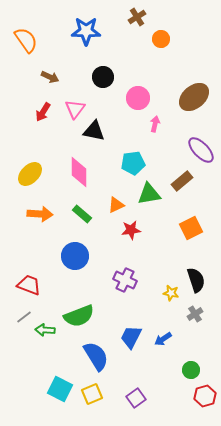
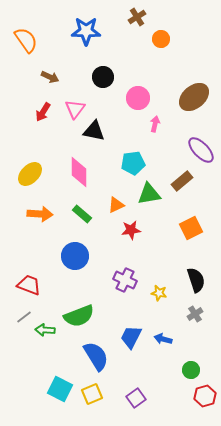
yellow star: moved 12 px left
blue arrow: rotated 48 degrees clockwise
